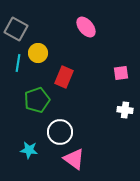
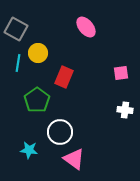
green pentagon: rotated 15 degrees counterclockwise
